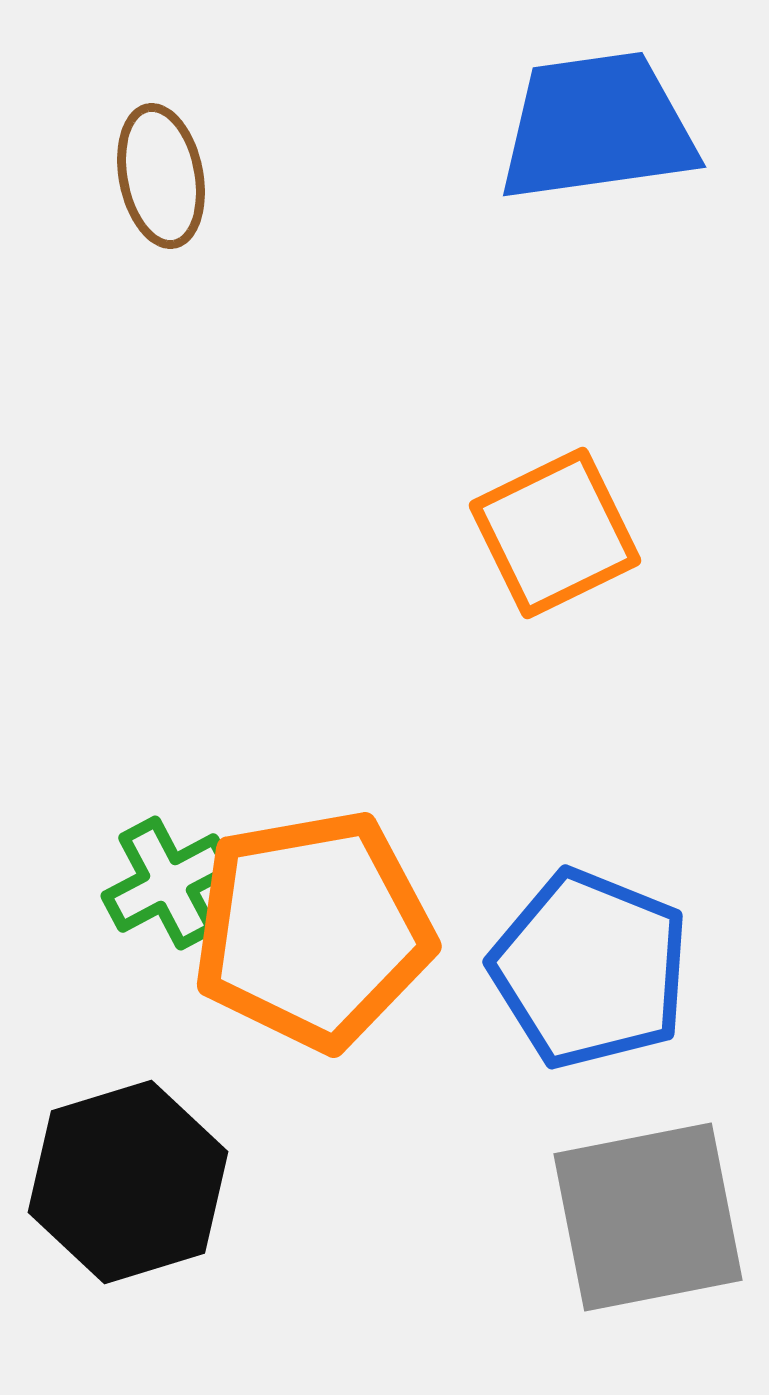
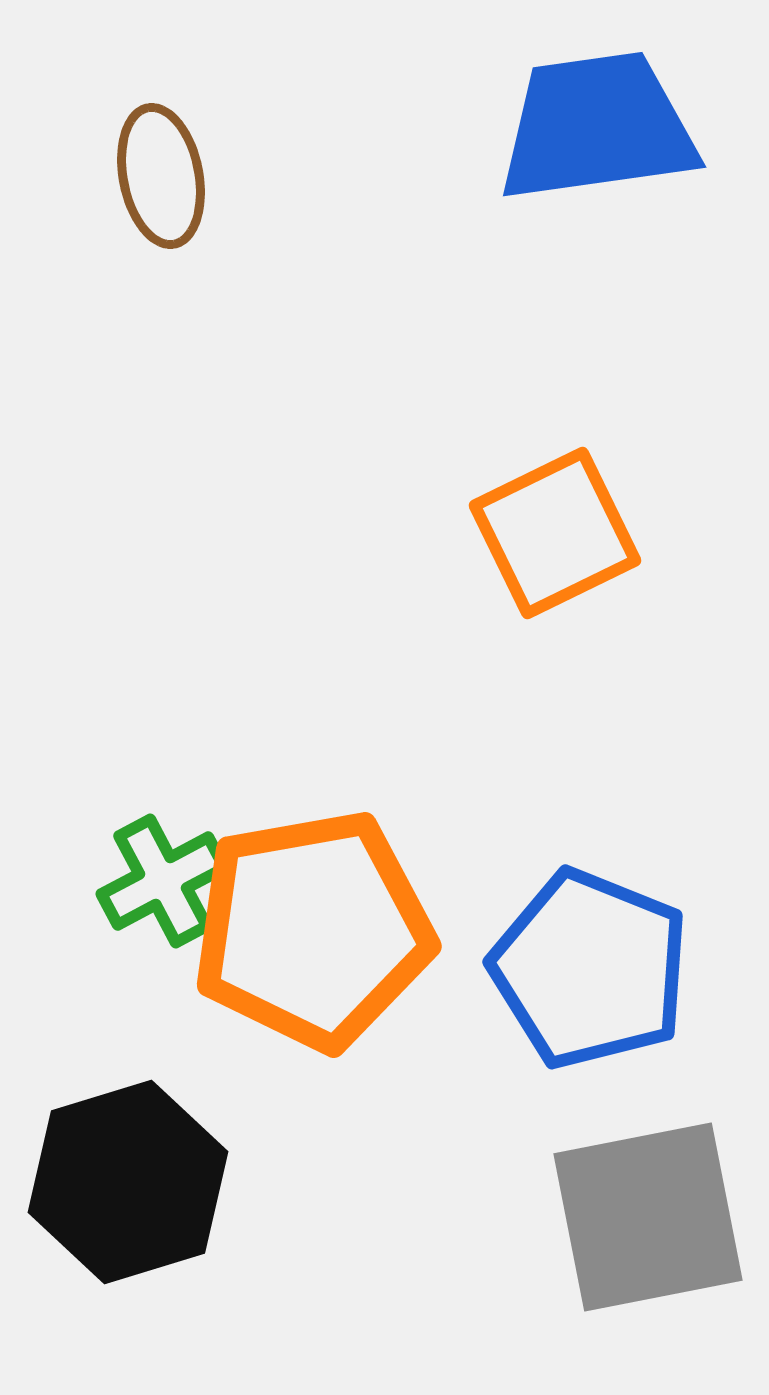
green cross: moved 5 px left, 2 px up
